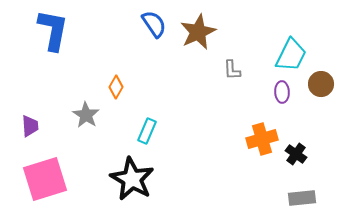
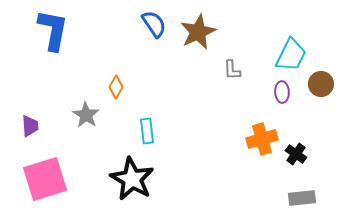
cyan rectangle: rotated 30 degrees counterclockwise
